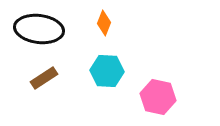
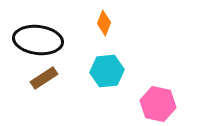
black ellipse: moved 1 px left, 11 px down
cyan hexagon: rotated 8 degrees counterclockwise
pink hexagon: moved 7 px down
